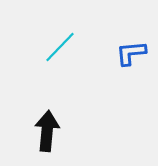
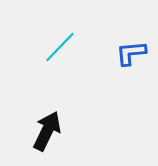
black arrow: rotated 21 degrees clockwise
